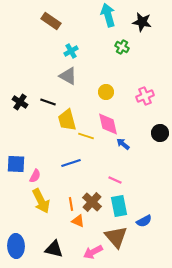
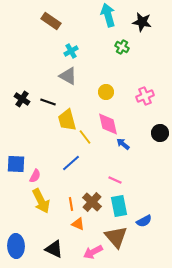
black cross: moved 2 px right, 3 px up
yellow line: moved 1 px left, 1 px down; rotated 35 degrees clockwise
blue line: rotated 24 degrees counterclockwise
orange triangle: moved 3 px down
black triangle: rotated 12 degrees clockwise
